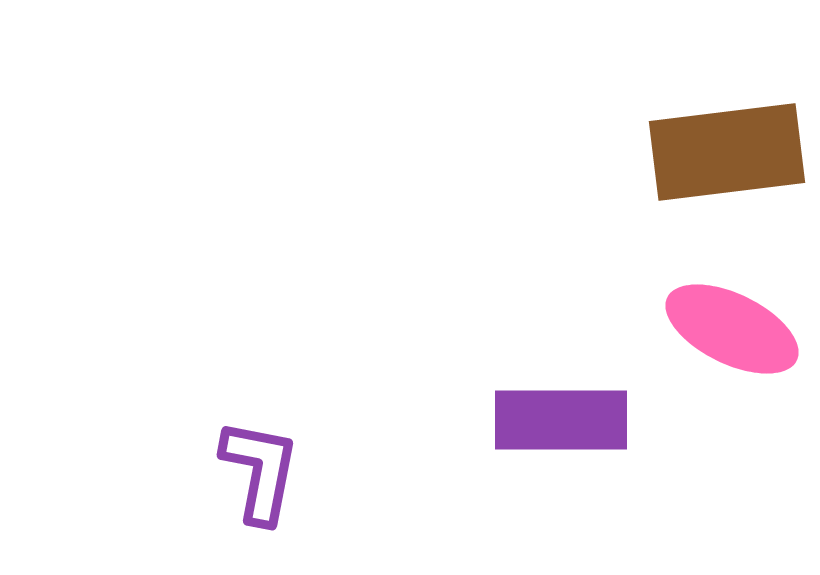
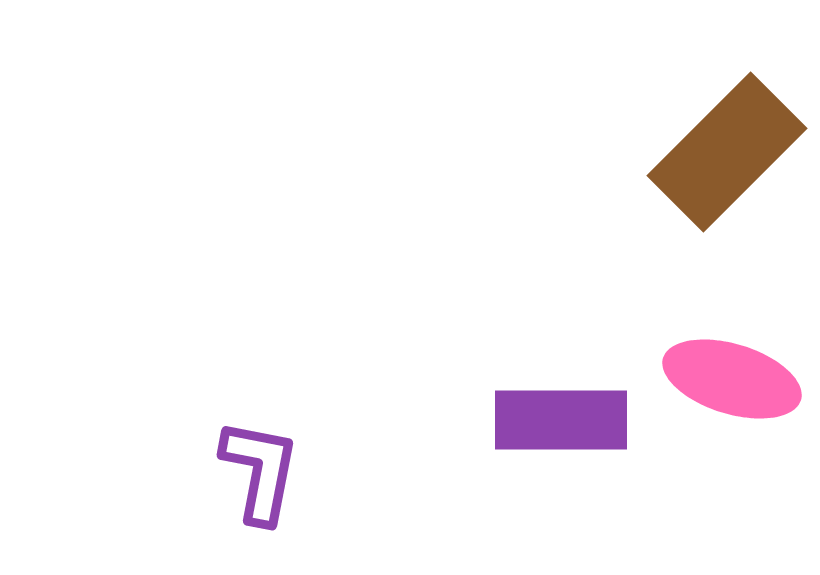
brown rectangle: rotated 38 degrees counterclockwise
pink ellipse: moved 50 px down; rotated 9 degrees counterclockwise
